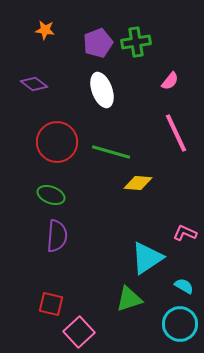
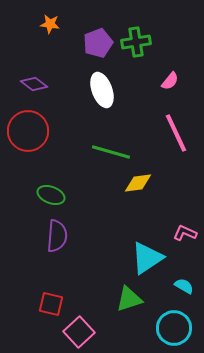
orange star: moved 5 px right, 6 px up
red circle: moved 29 px left, 11 px up
yellow diamond: rotated 12 degrees counterclockwise
cyan circle: moved 6 px left, 4 px down
